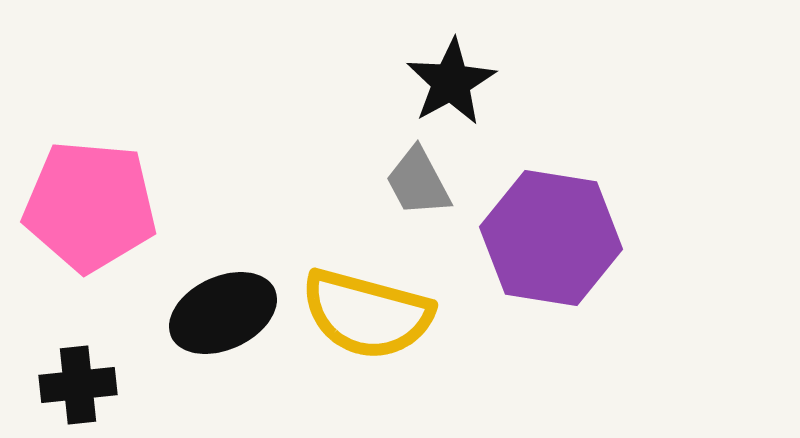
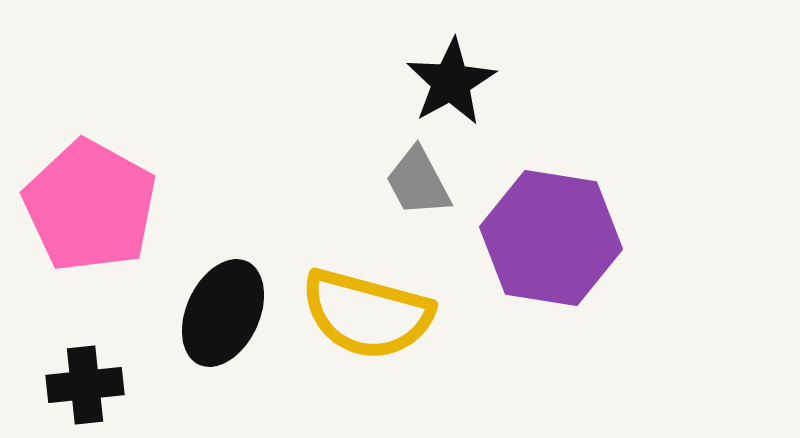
pink pentagon: rotated 24 degrees clockwise
black ellipse: rotated 40 degrees counterclockwise
black cross: moved 7 px right
